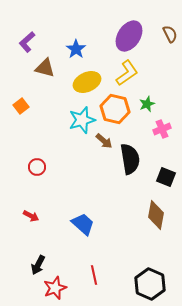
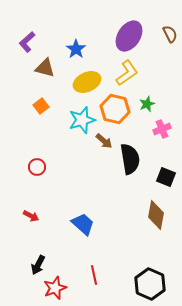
orange square: moved 20 px right
